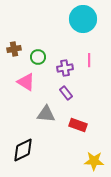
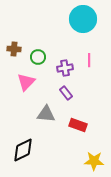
brown cross: rotated 16 degrees clockwise
pink triangle: rotated 42 degrees clockwise
